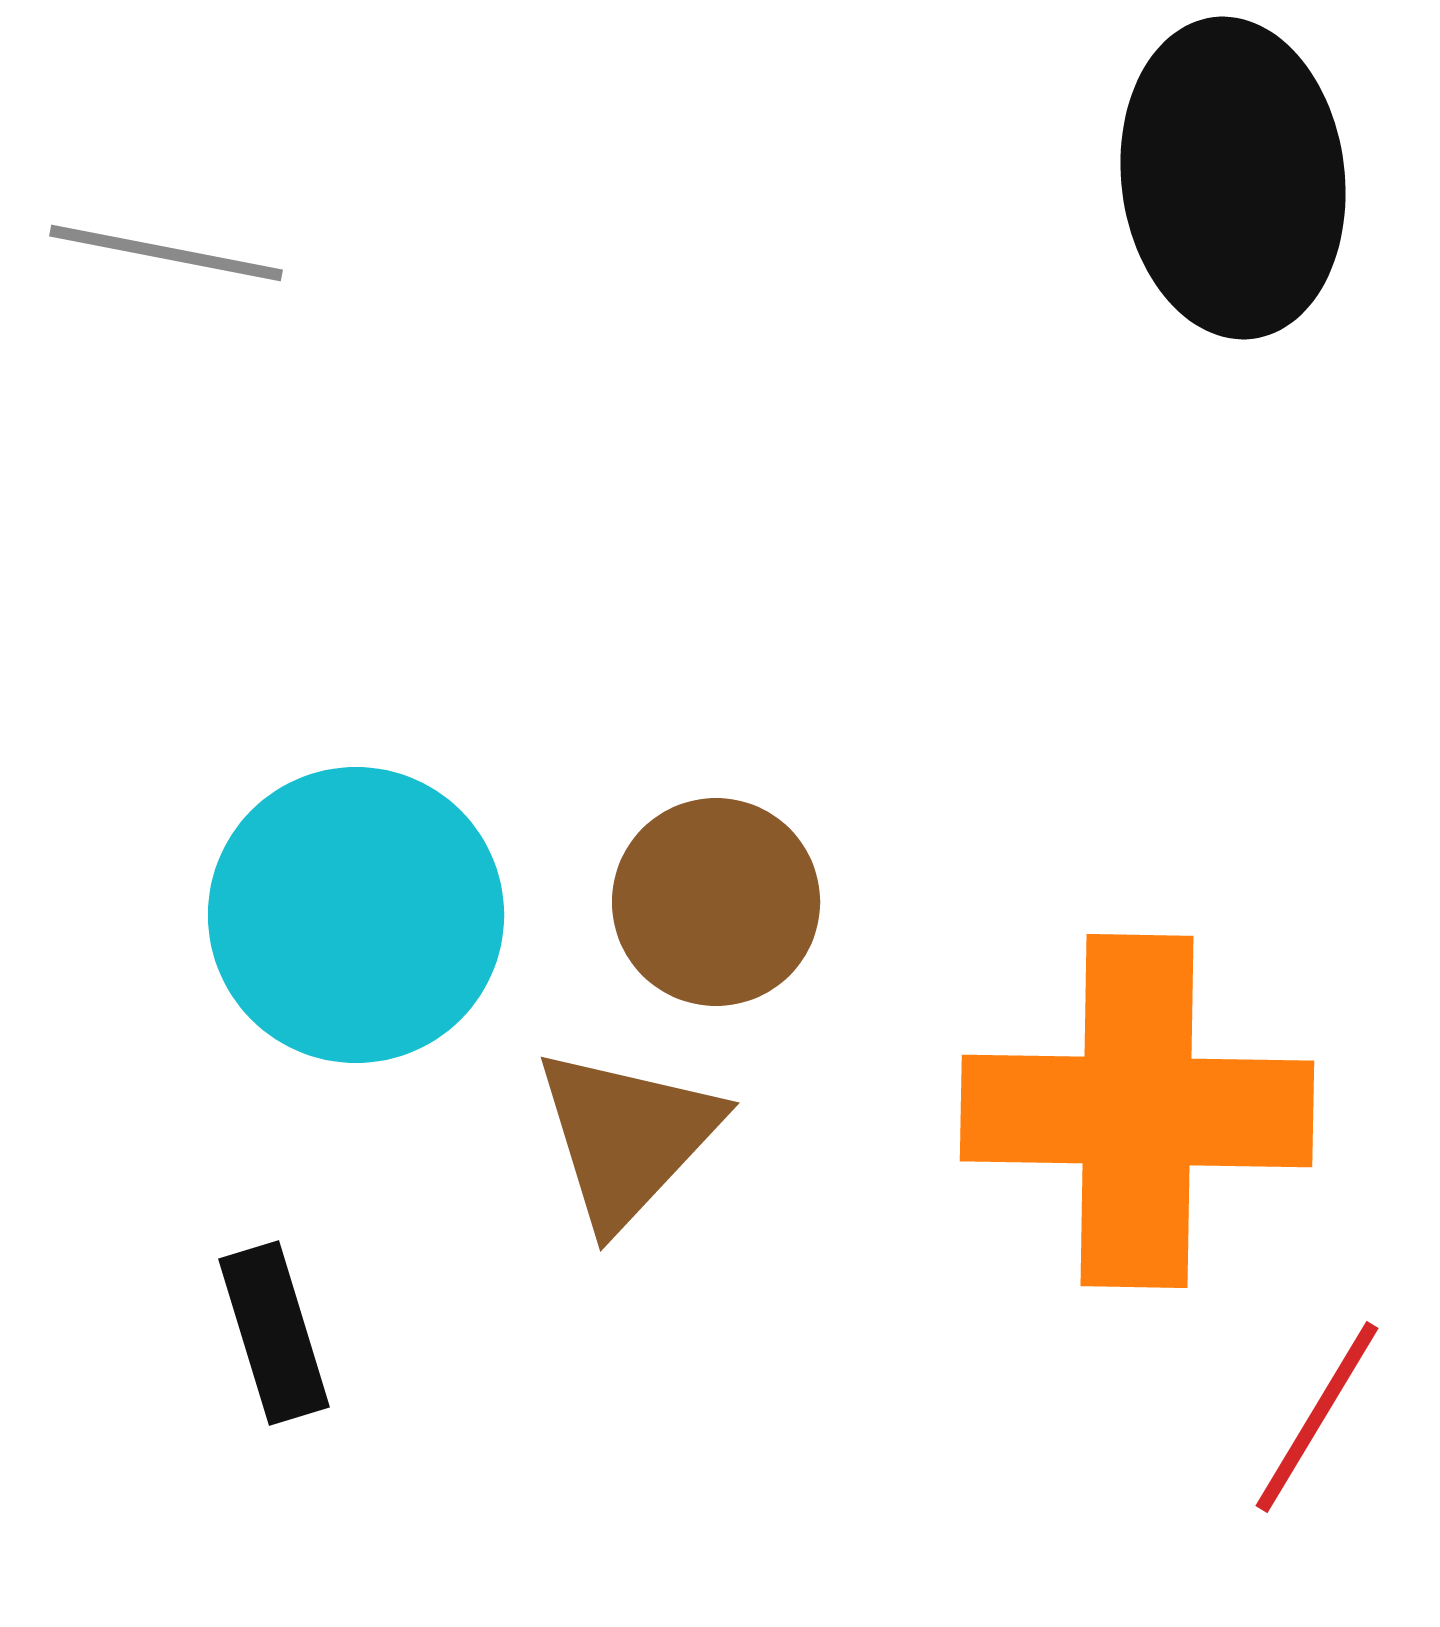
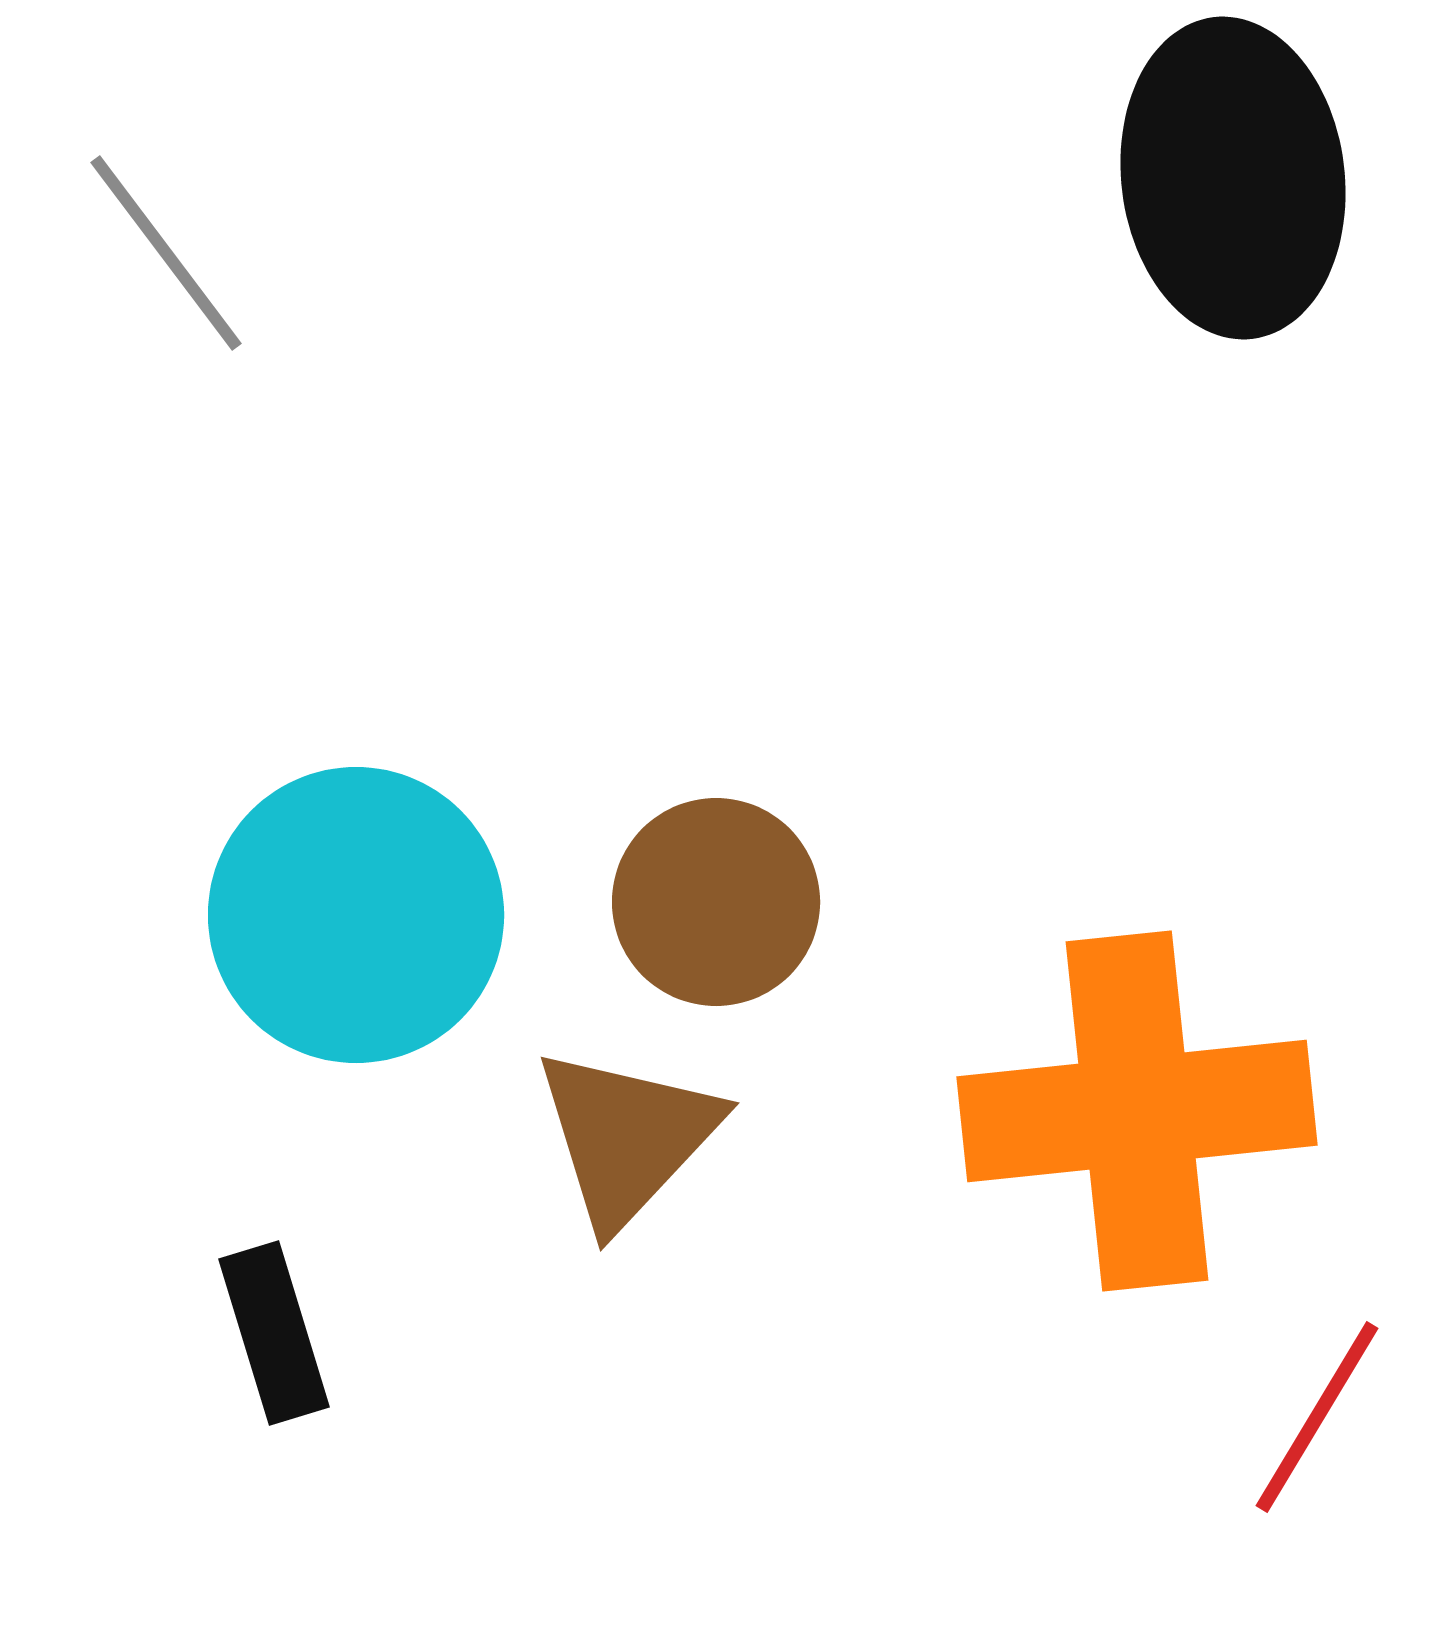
gray line: rotated 42 degrees clockwise
orange cross: rotated 7 degrees counterclockwise
